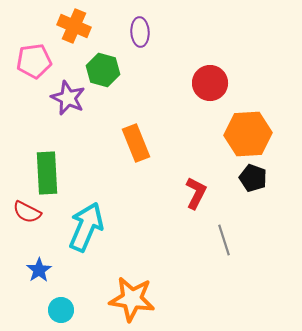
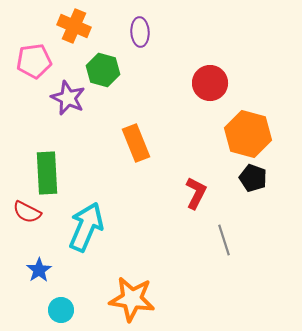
orange hexagon: rotated 18 degrees clockwise
